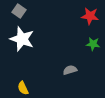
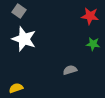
white star: moved 2 px right
yellow semicircle: moved 7 px left; rotated 96 degrees clockwise
